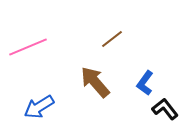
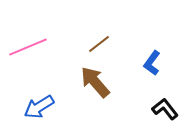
brown line: moved 13 px left, 5 px down
blue L-shape: moved 7 px right, 20 px up
